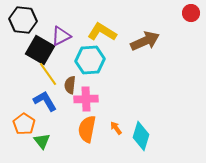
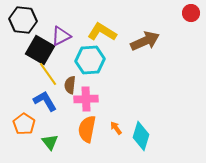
green triangle: moved 8 px right, 1 px down
